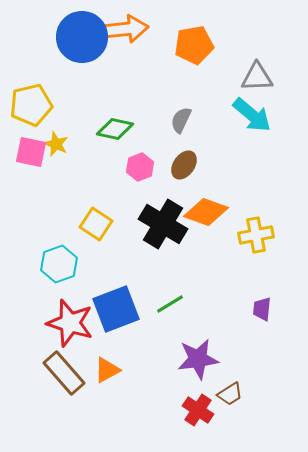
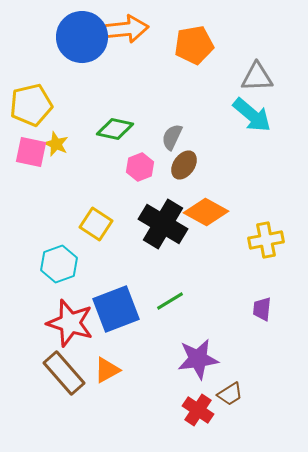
gray semicircle: moved 9 px left, 17 px down
orange diamond: rotated 9 degrees clockwise
yellow cross: moved 10 px right, 5 px down
green line: moved 3 px up
